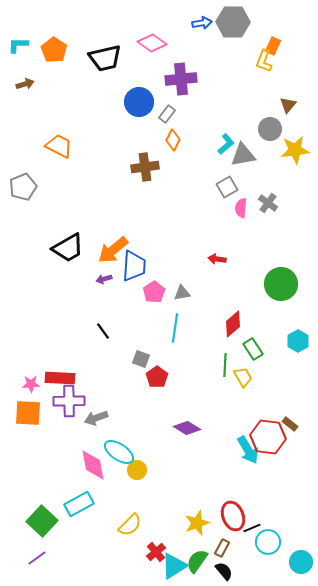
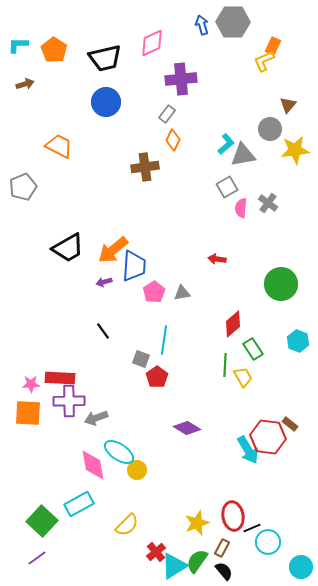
blue arrow at (202, 23): moved 2 px down; rotated 96 degrees counterclockwise
pink diamond at (152, 43): rotated 60 degrees counterclockwise
yellow L-shape at (264, 61): rotated 45 degrees clockwise
blue circle at (139, 102): moved 33 px left
purple arrow at (104, 279): moved 3 px down
cyan line at (175, 328): moved 11 px left, 12 px down
cyan hexagon at (298, 341): rotated 10 degrees counterclockwise
red ellipse at (233, 516): rotated 12 degrees clockwise
yellow semicircle at (130, 525): moved 3 px left
cyan circle at (301, 562): moved 5 px down
